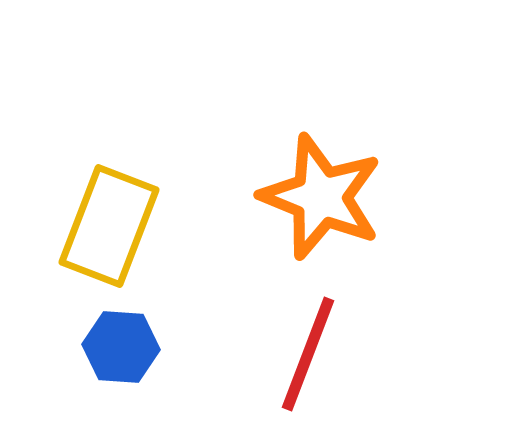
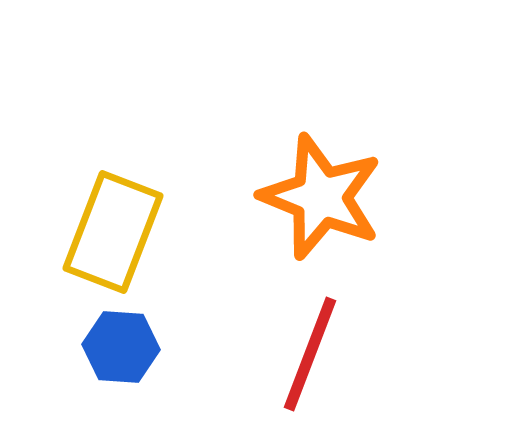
yellow rectangle: moved 4 px right, 6 px down
red line: moved 2 px right
